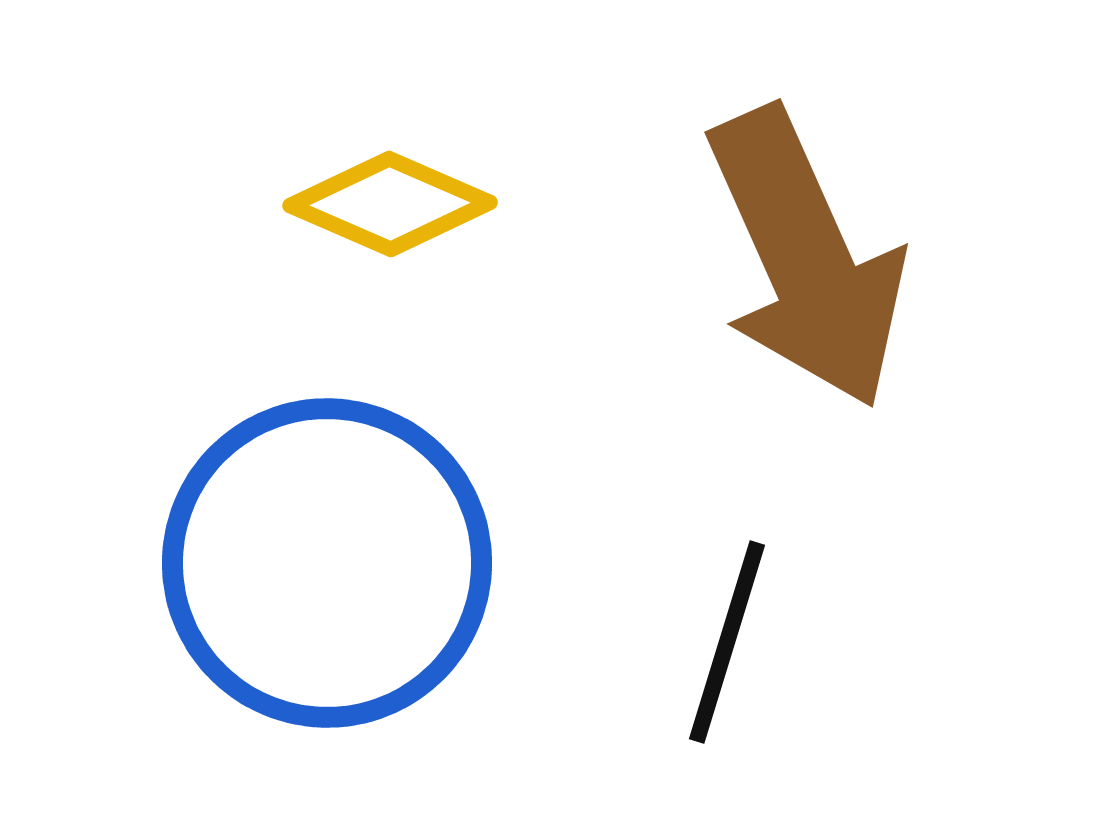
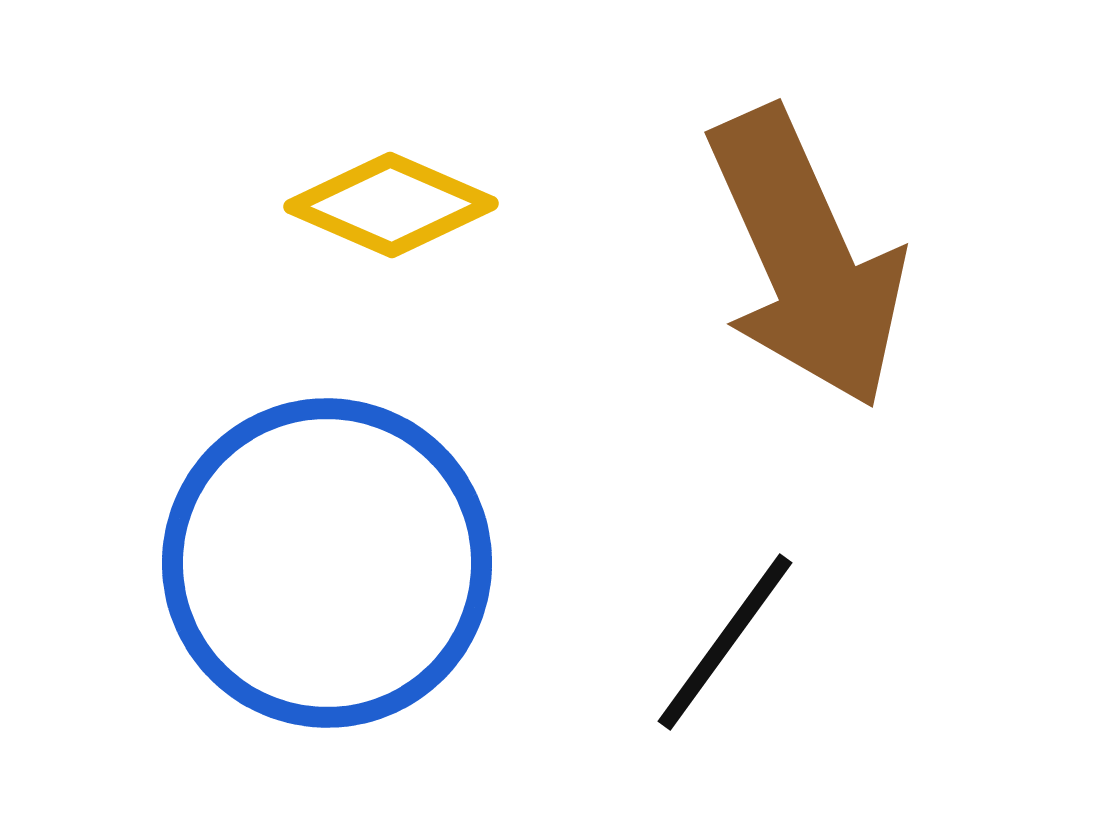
yellow diamond: moved 1 px right, 1 px down
black line: moved 2 px left; rotated 19 degrees clockwise
